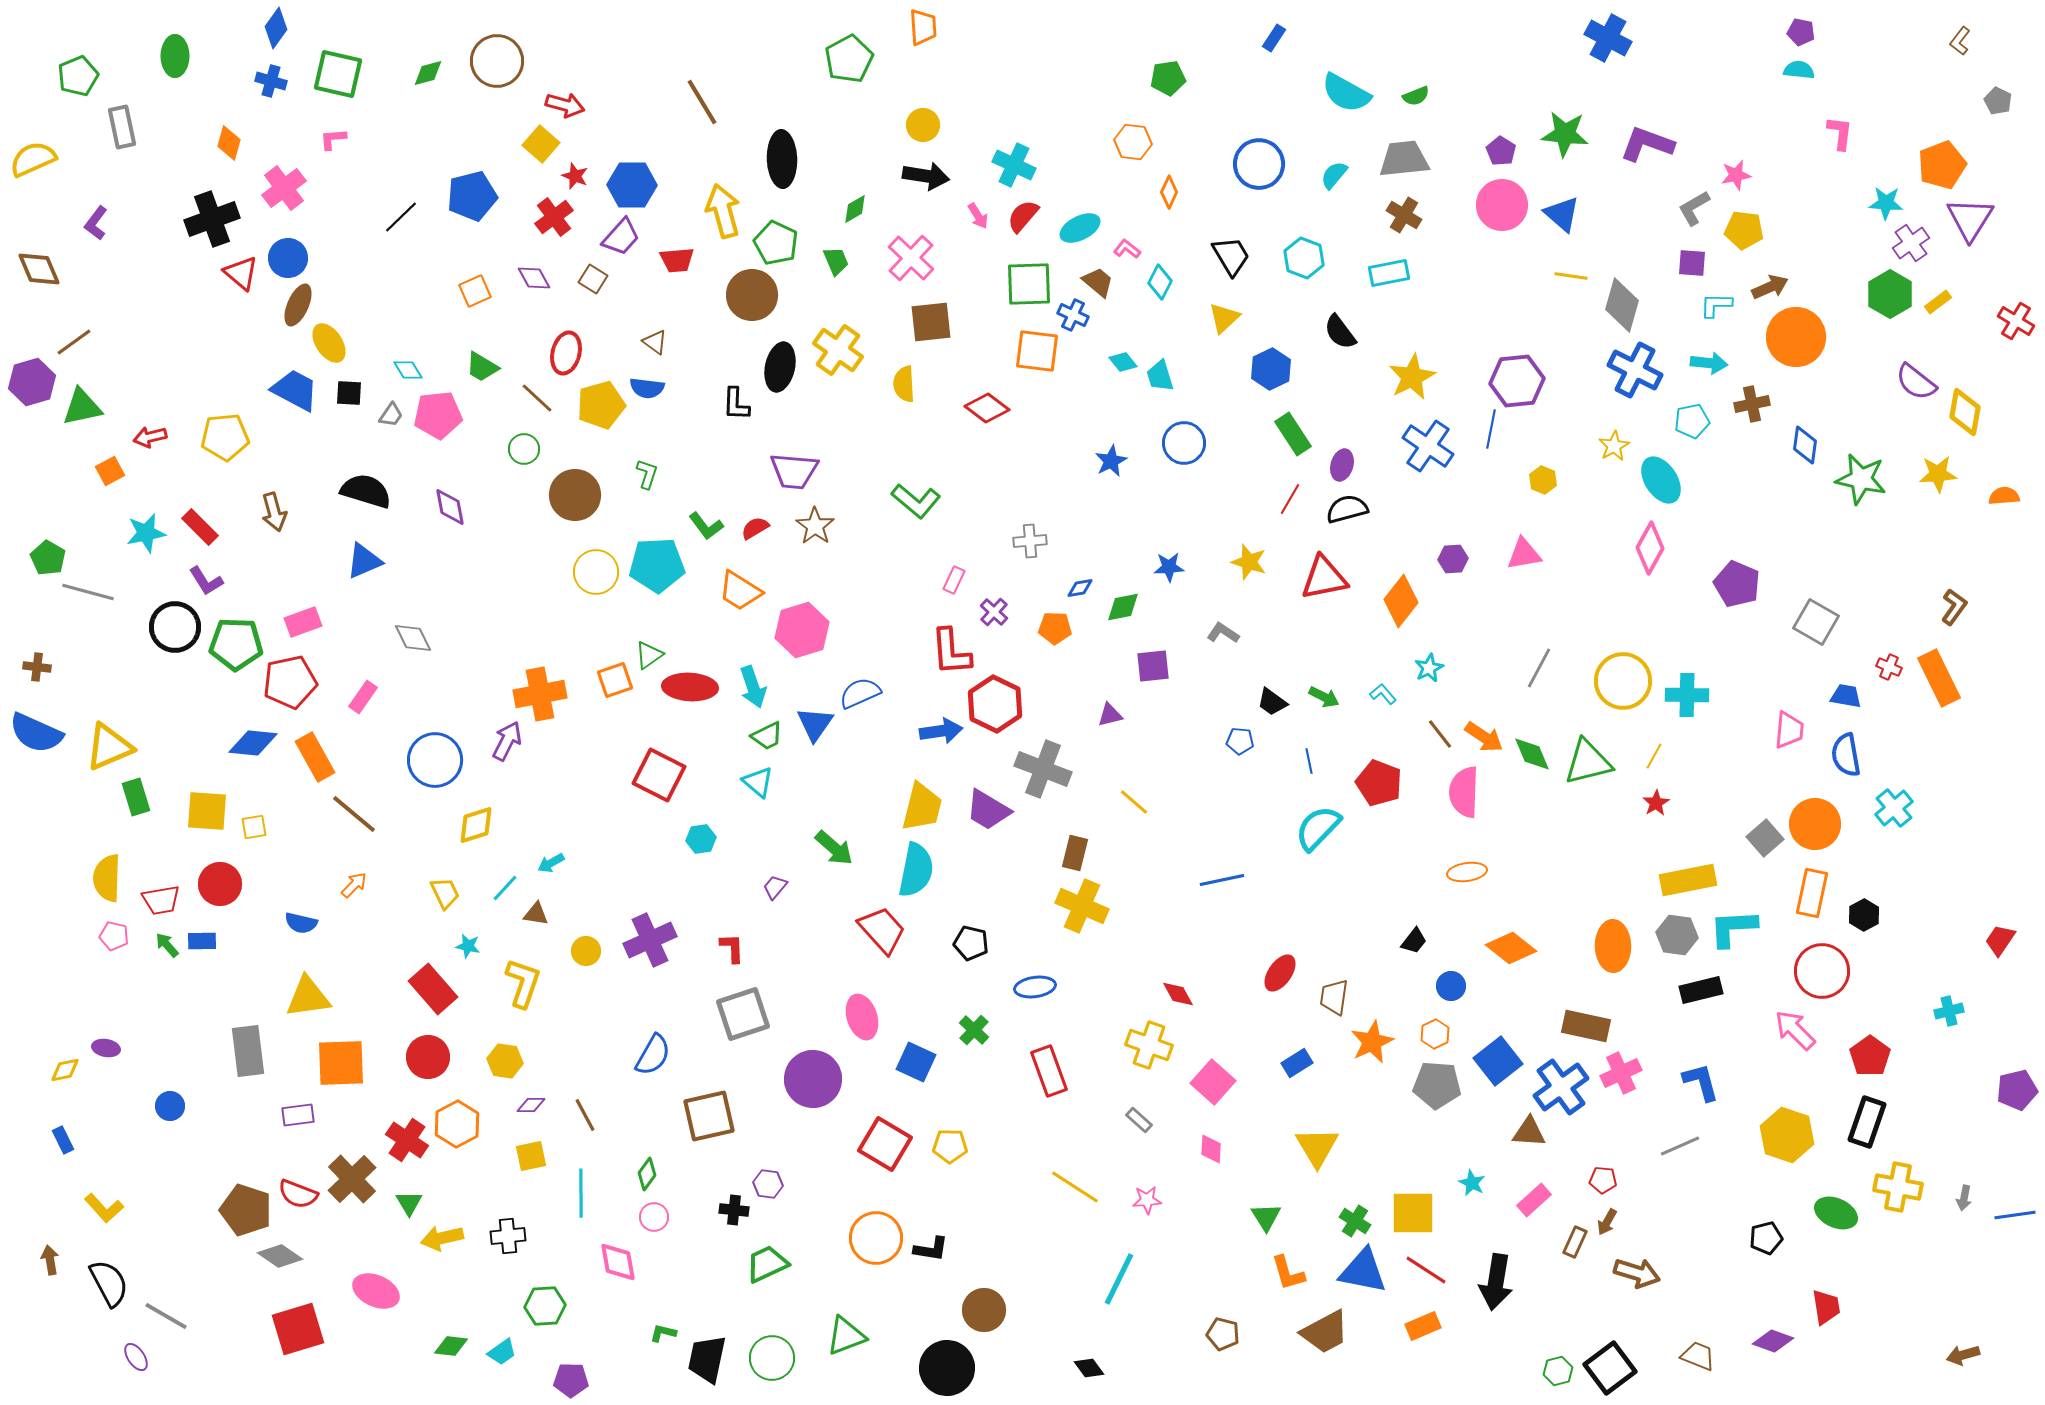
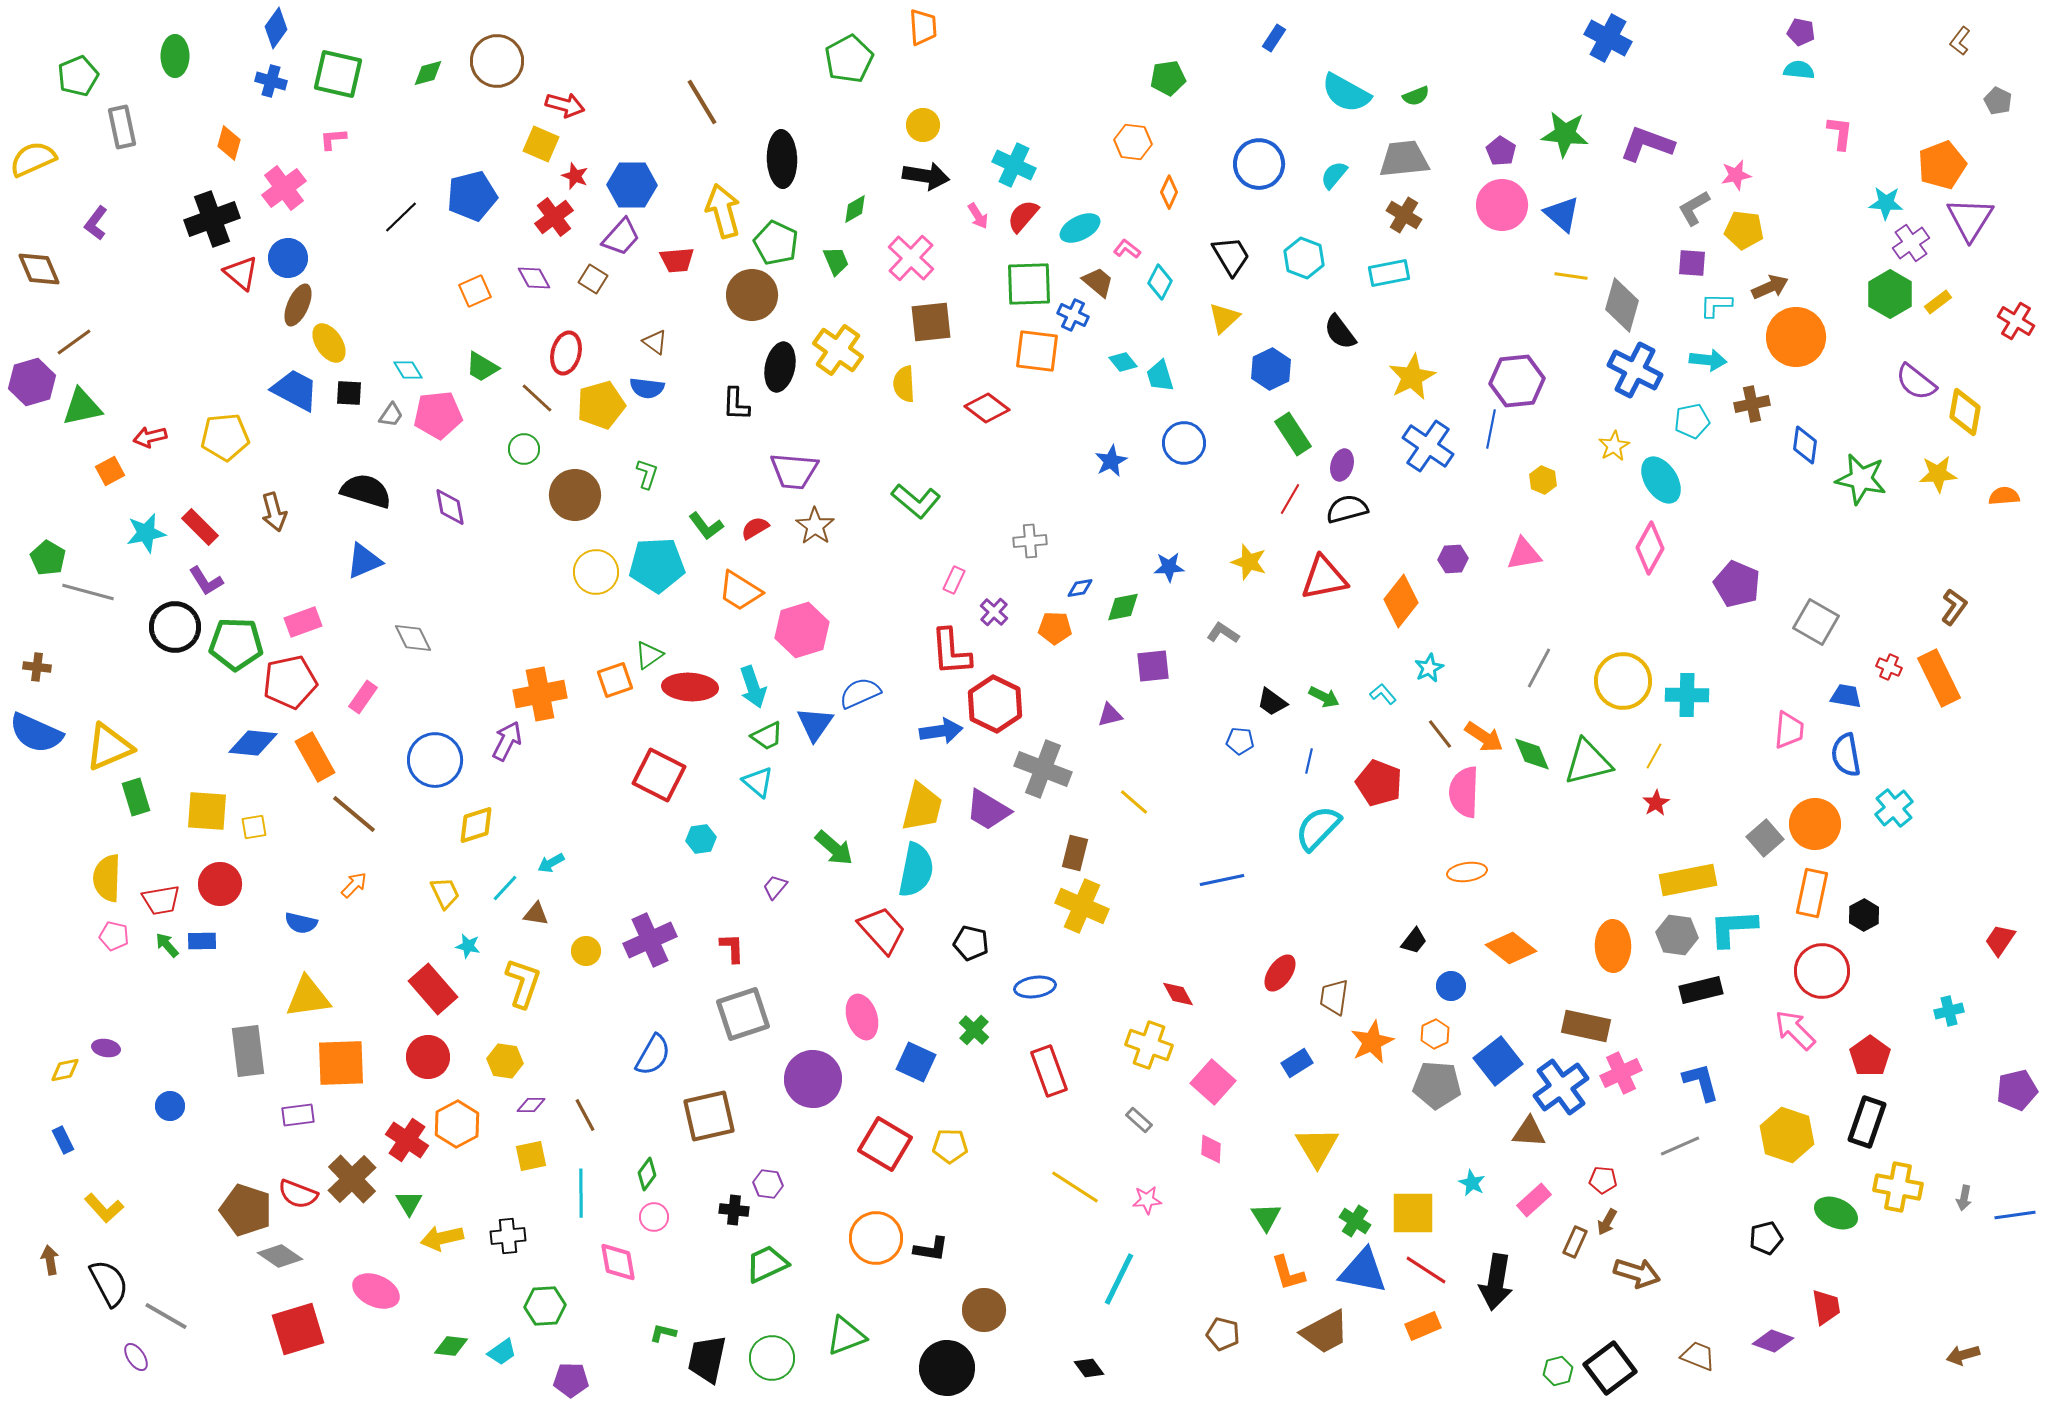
yellow square at (541, 144): rotated 18 degrees counterclockwise
cyan arrow at (1709, 363): moved 1 px left, 3 px up
blue line at (1309, 761): rotated 25 degrees clockwise
